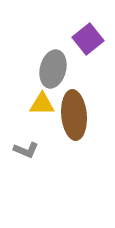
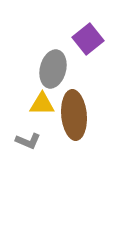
gray L-shape: moved 2 px right, 9 px up
